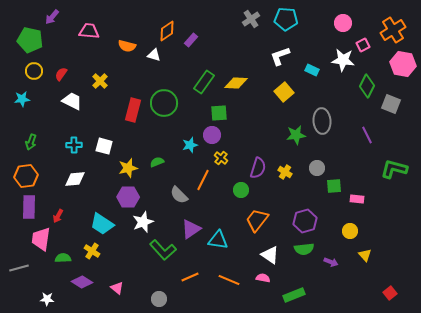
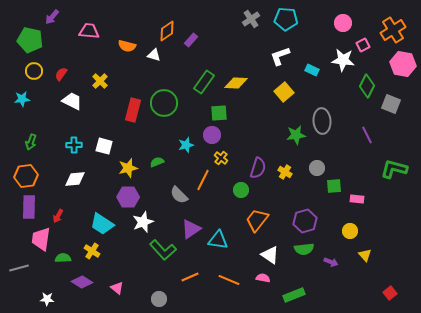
cyan star at (190, 145): moved 4 px left
